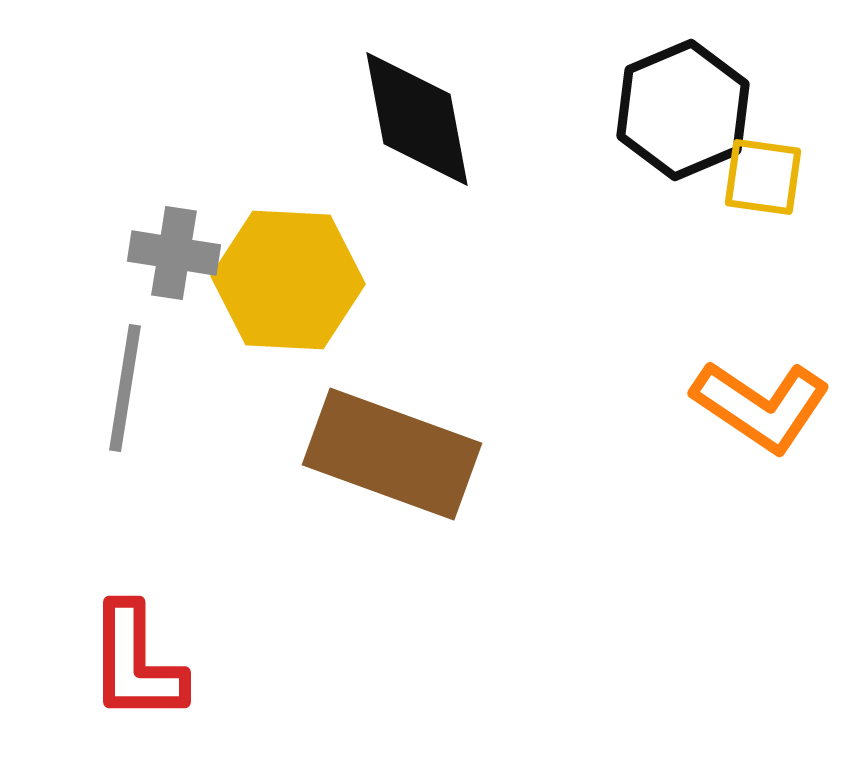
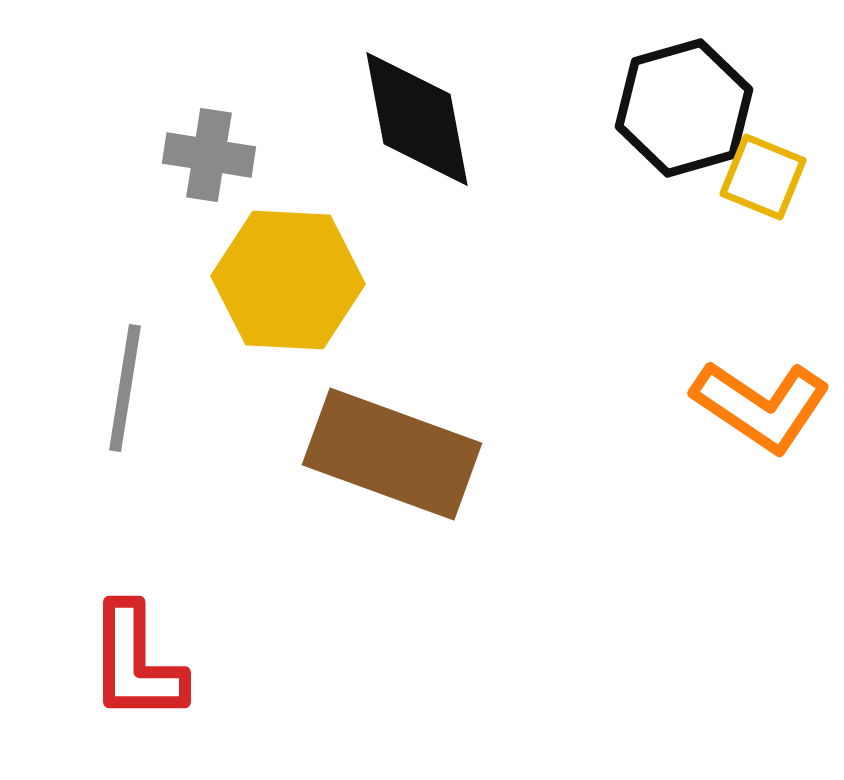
black hexagon: moved 1 px right, 2 px up; rotated 7 degrees clockwise
yellow square: rotated 14 degrees clockwise
gray cross: moved 35 px right, 98 px up
